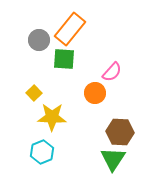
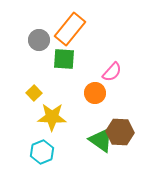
green triangle: moved 12 px left, 19 px up; rotated 28 degrees counterclockwise
